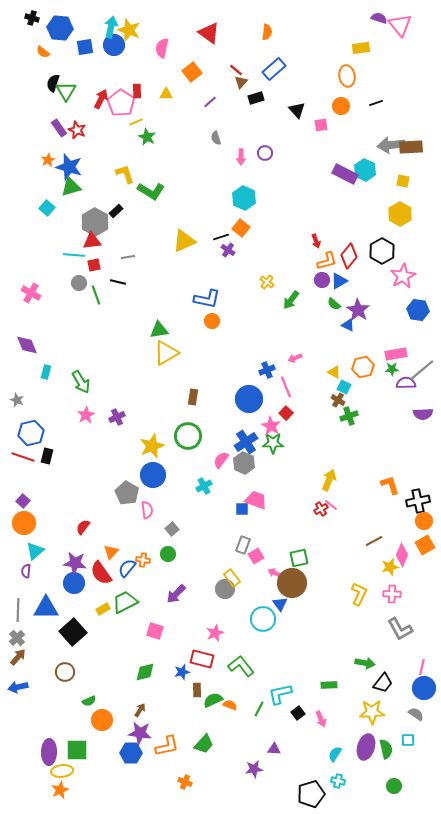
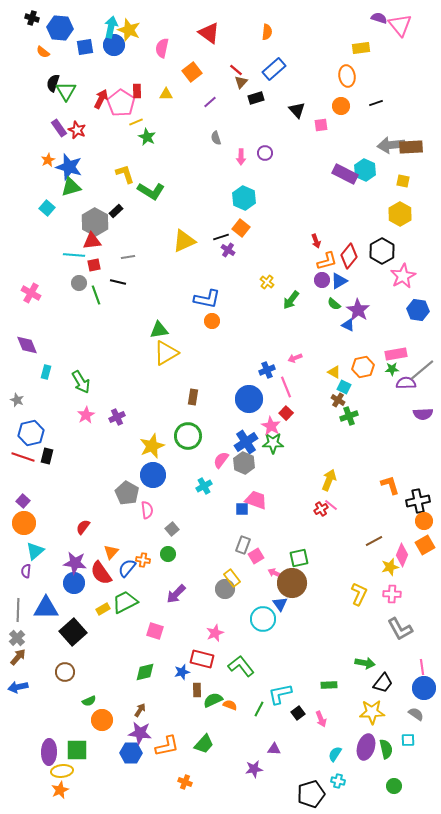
pink line at (422, 667): rotated 21 degrees counterclockwise
